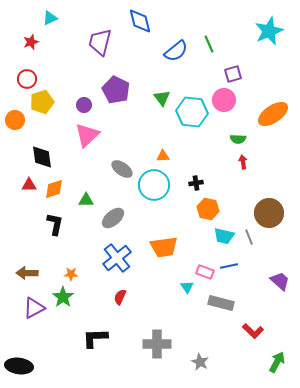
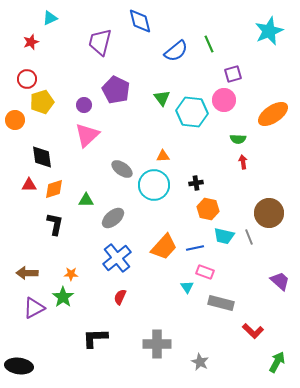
orange trapezoid at (164, 247): rotated 40 degrees counterclockwise
blue line at (229, 266): moved 34 px left, 18 px up
